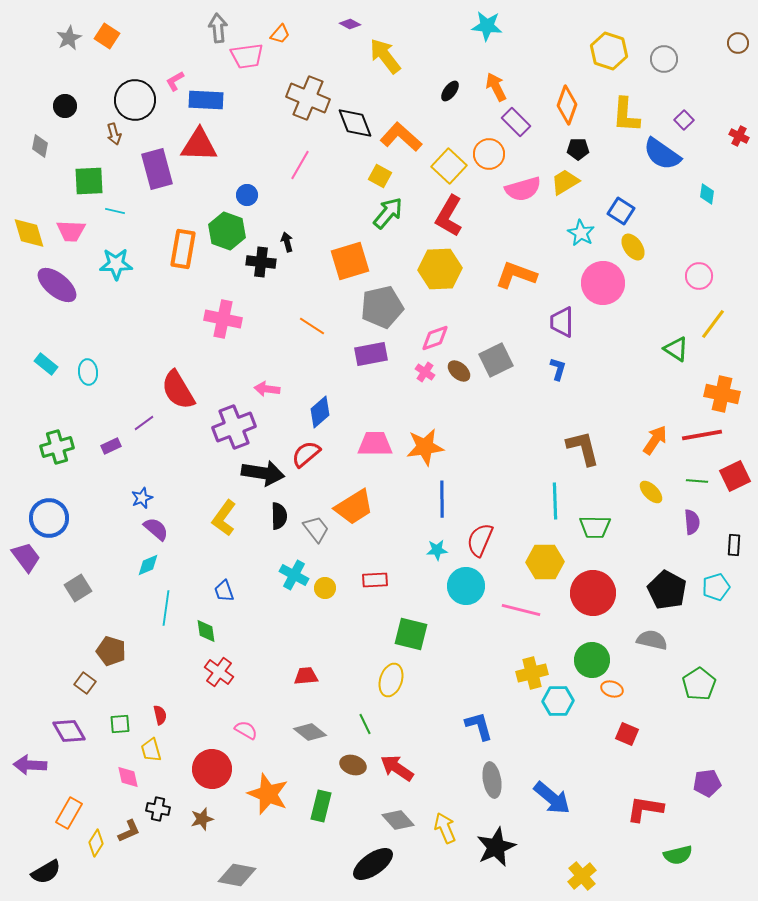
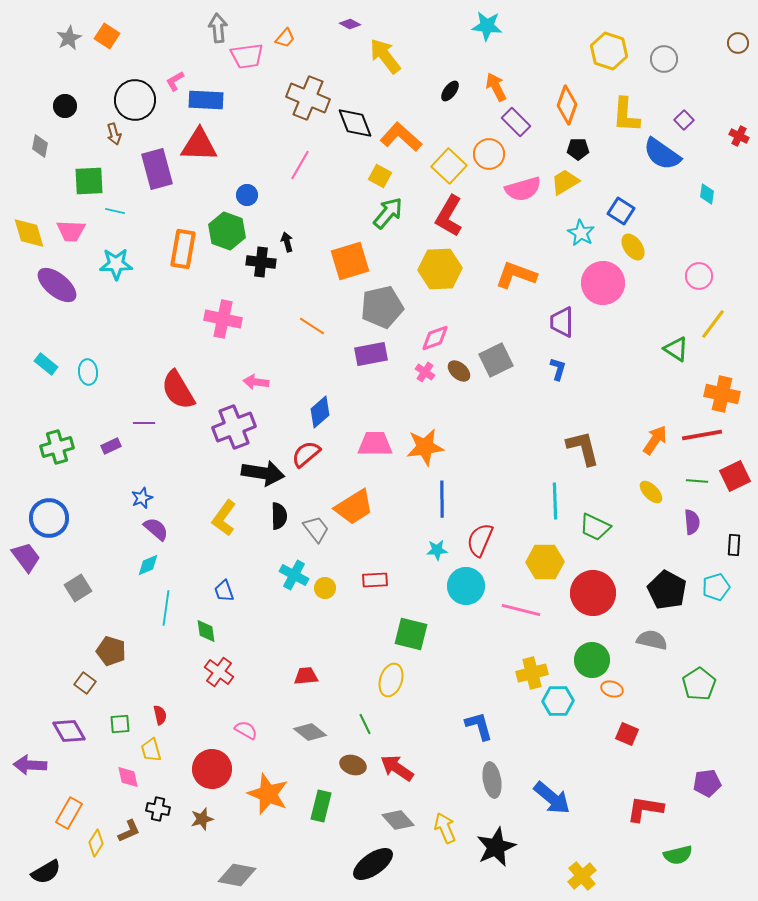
orange trapezoid at (280, 34): moved 5 px right, 4 px down
pink arrow at (267, 389): moved 11 px left, 7 px up
purple line at (144, 423): rotated 35 degrees clockwise
green trapezoid at (595, 527): rotated 24 degrees clockwise
